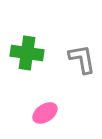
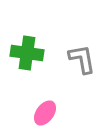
pink ellipse: rotated 20 degrees counterclockwise
